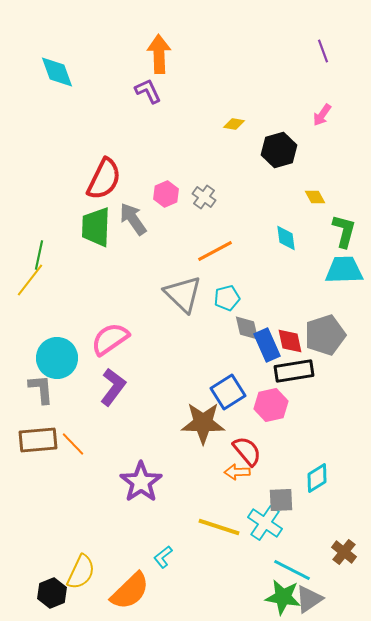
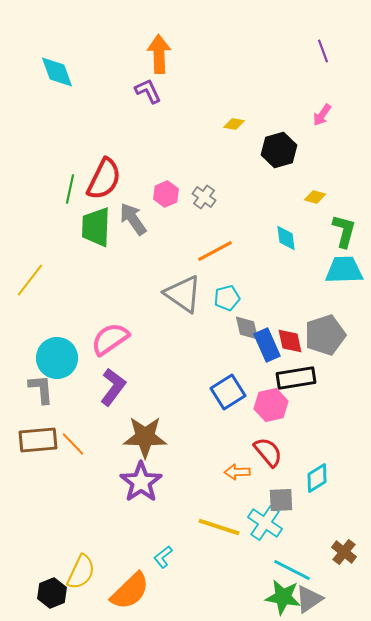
yellow diamond at (315, 197): rotated 45 degrees counterclockwise
green line at (39, 255): moved 31 px right, 66 px up
gray triangle at (183, 294): rotated 9 degrees counterclockwise
black rectangle at (294, 371): moved 2 px right, 7 px down
brown star at (203, 423): moved 58 px left, 14 px down
red semicircle at (247, 451): moved 21 px right, 1 px down
